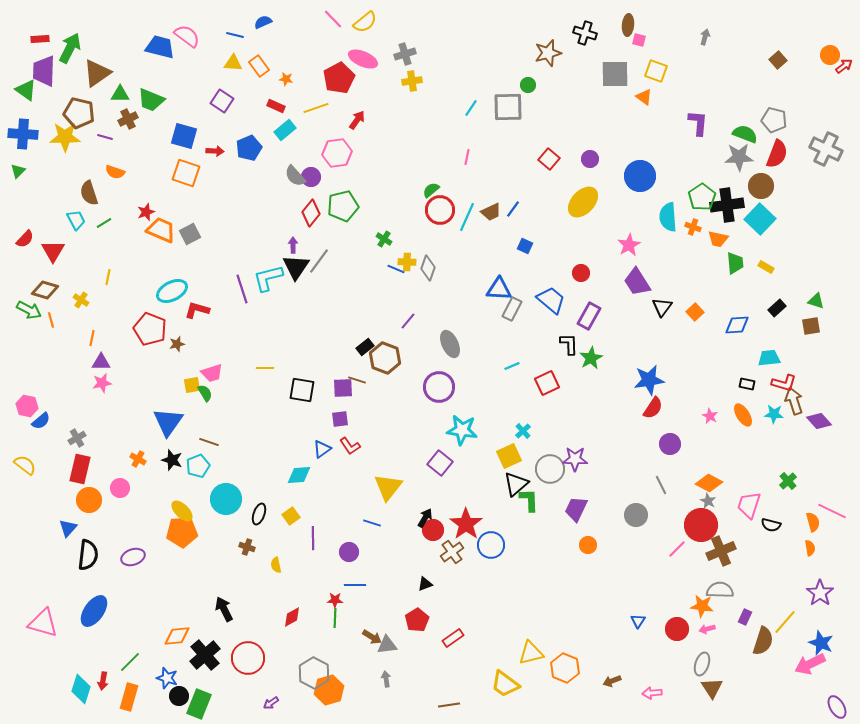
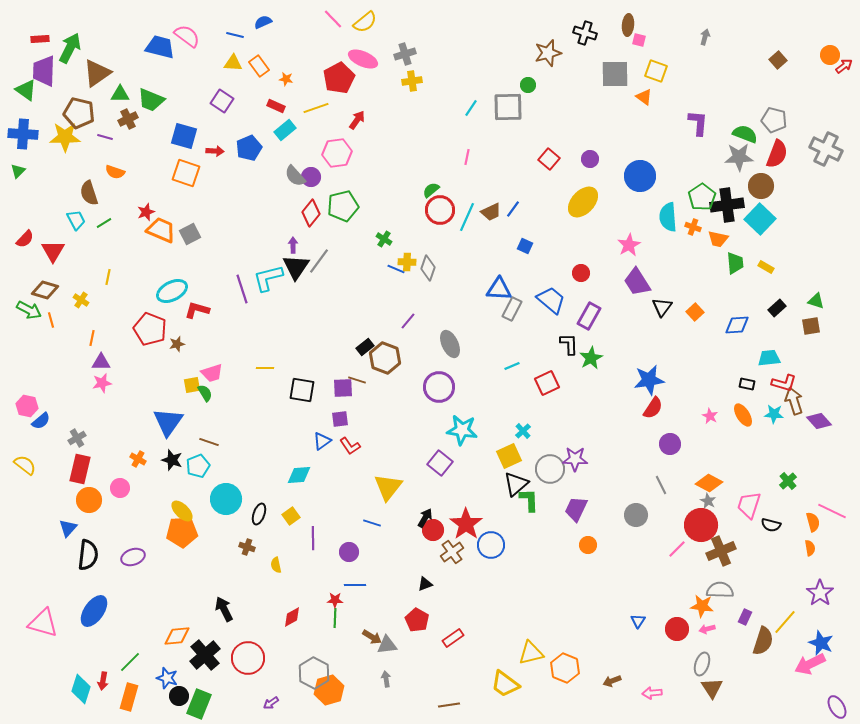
blue triangle at (322, 449): moved 8 px up
red pentagon at (417, 620): rotated 10 degrees counterclockwise
